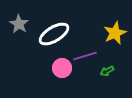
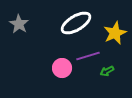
white ellipse: moved 22 px right, 11 px up
purple line: moved 3 px right
